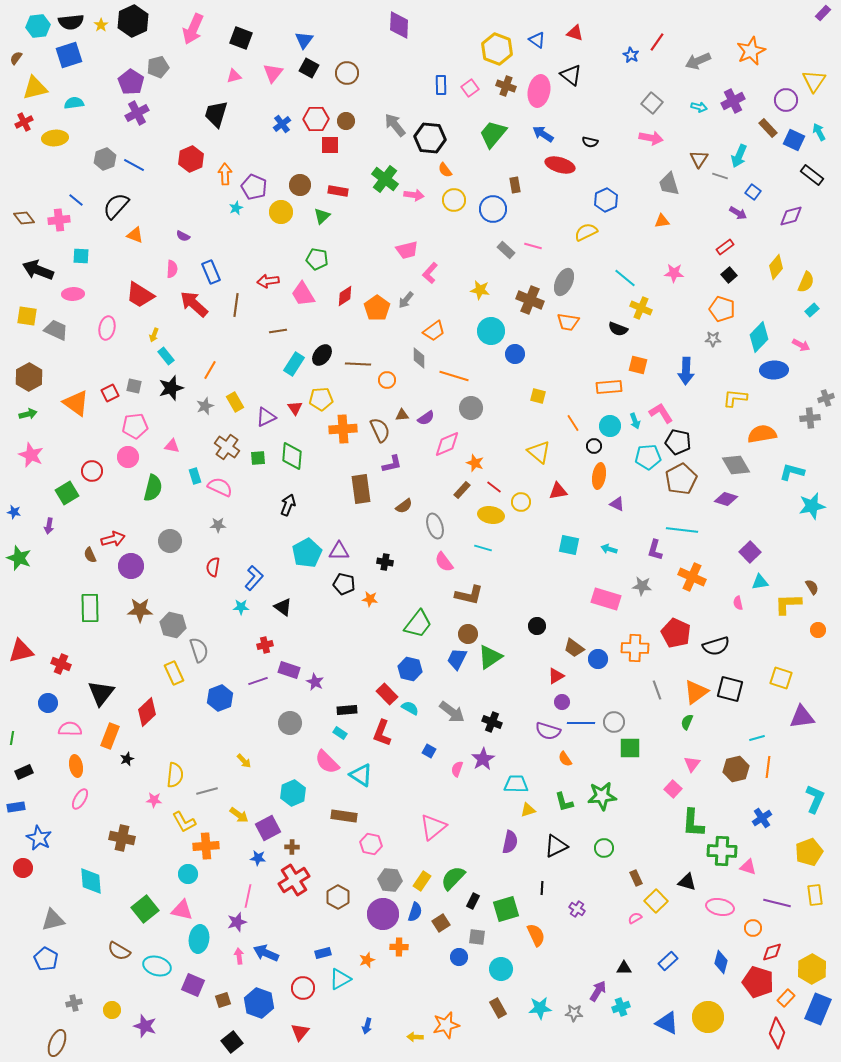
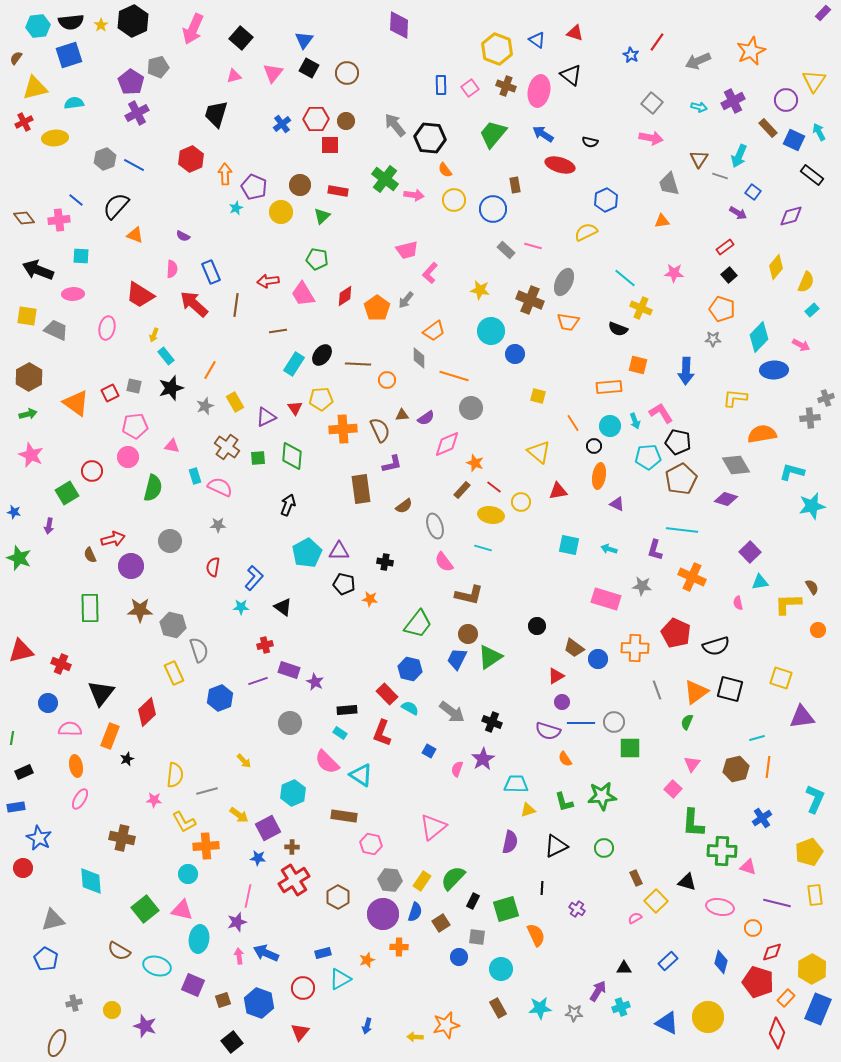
black square at (241, 38): rotated 20 degrees clockwise
